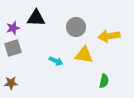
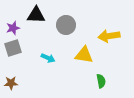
black triangle: moved 3 px up
gray circle: moved 10 px left, 2 px up
cyan arrow: moved 8 px left, 3 px up
green semicircle: moved 3 px left; rotated 24 degrees counterclockwise
